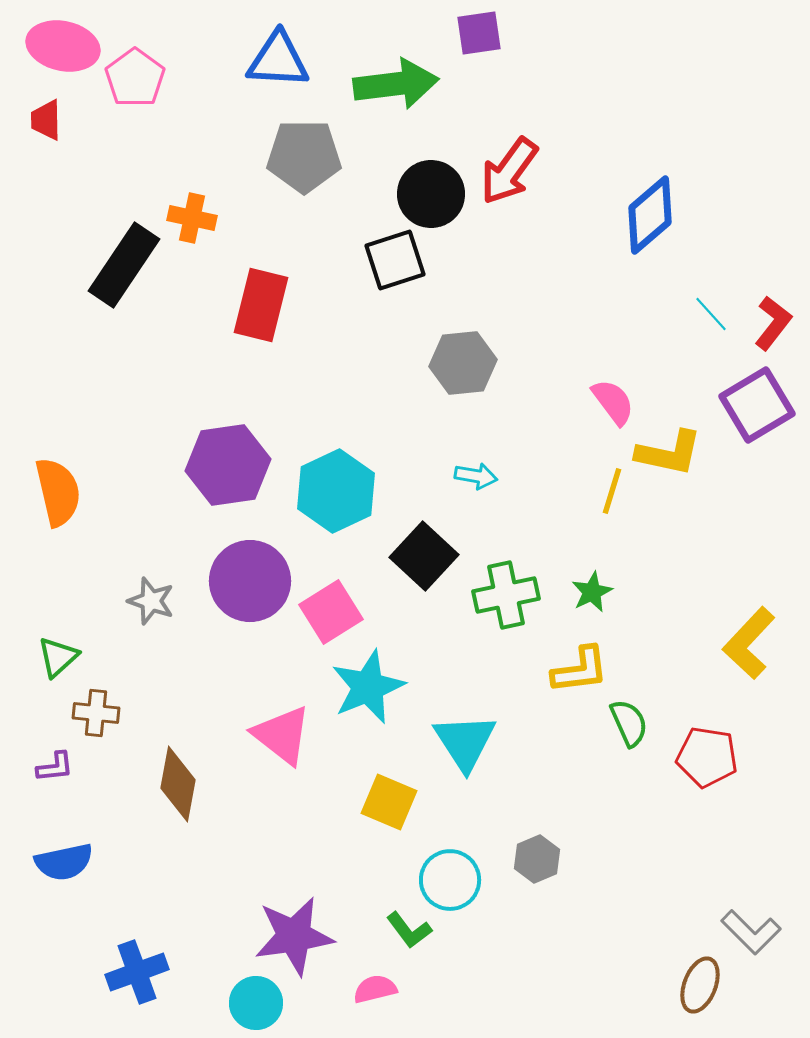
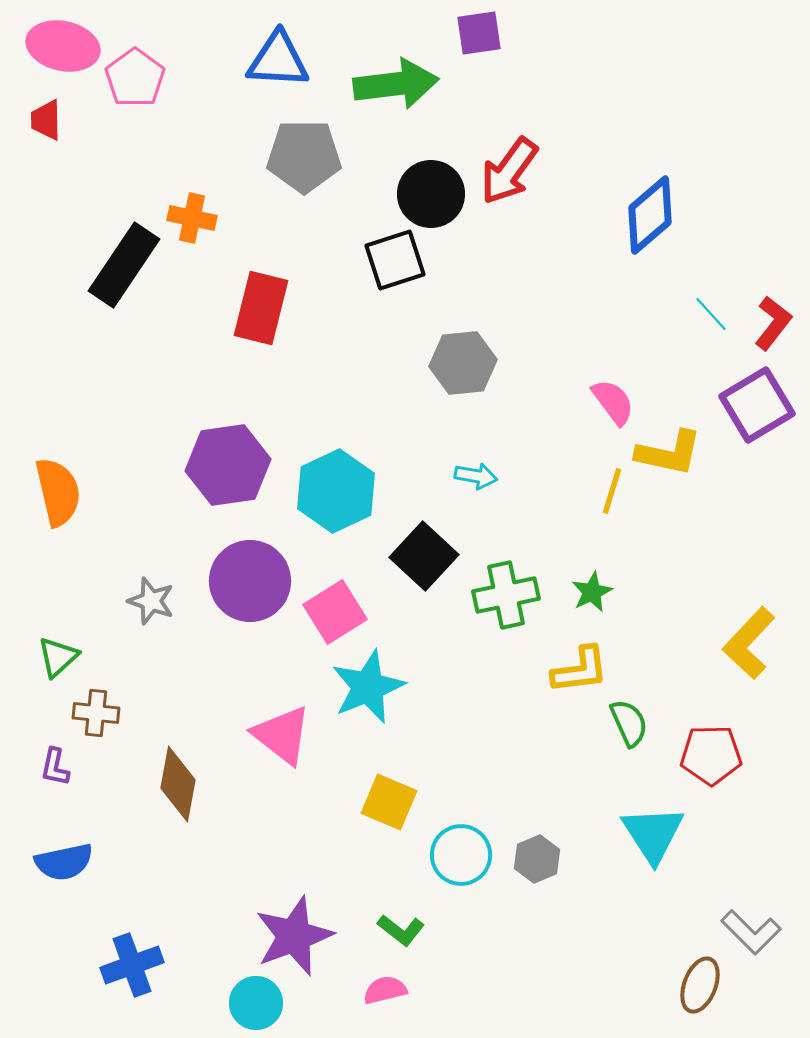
red rectangle at (261, 305): moved 3 px down
pink square at (331, 612): moved 4 px right
cyan triangle at (465, 742): moved 188 px right, 92 px down
red pentagon at (707, 757): moved 4 px right, 2 px up; rotated 10 degrees counterclockwise
purple L-shape at (55, 767): rotated 108 degrees clockwise
cyan circle at (450, 880): moved 11 px right, 25 px up
green L-shape at (409, 930): moved 8 px left; rotated 15 degrees counterclockwise
purple star at (294, 936): rotated 12 degrees counterclockwise
blue cross at (137, 972): moved 5 px left, 7 px up
pink semicircle at (375, 989): moved 10 px right, 1 px down
